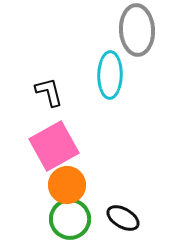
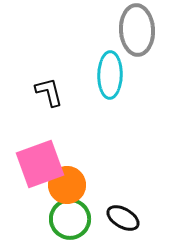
pink square: moved 14 px left, 18 px down; rotated 9 degrees clockwise
